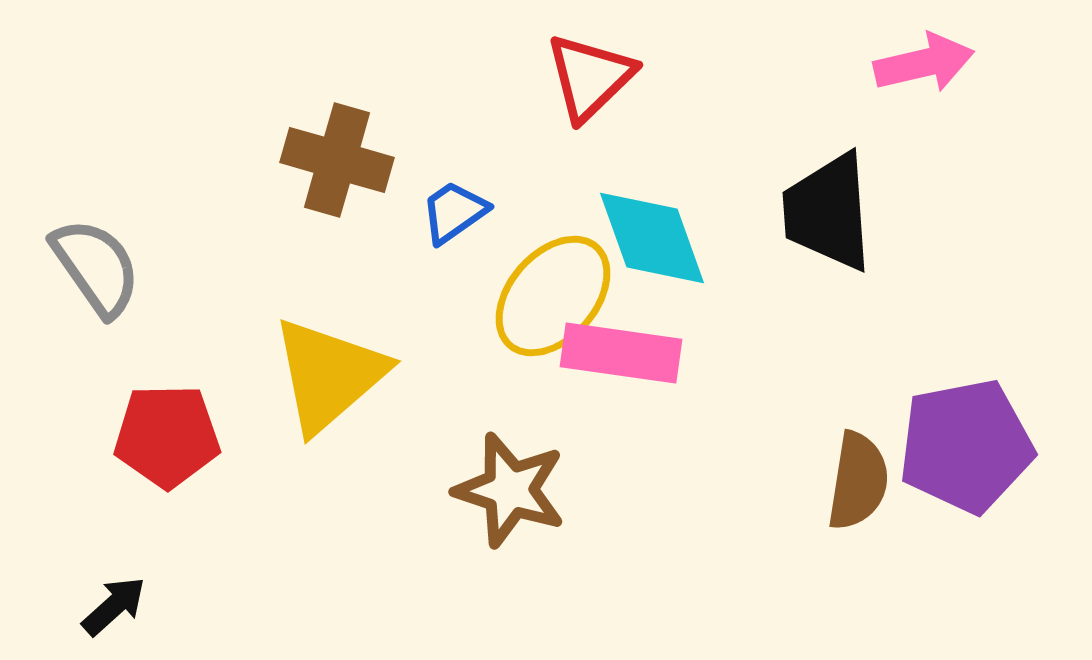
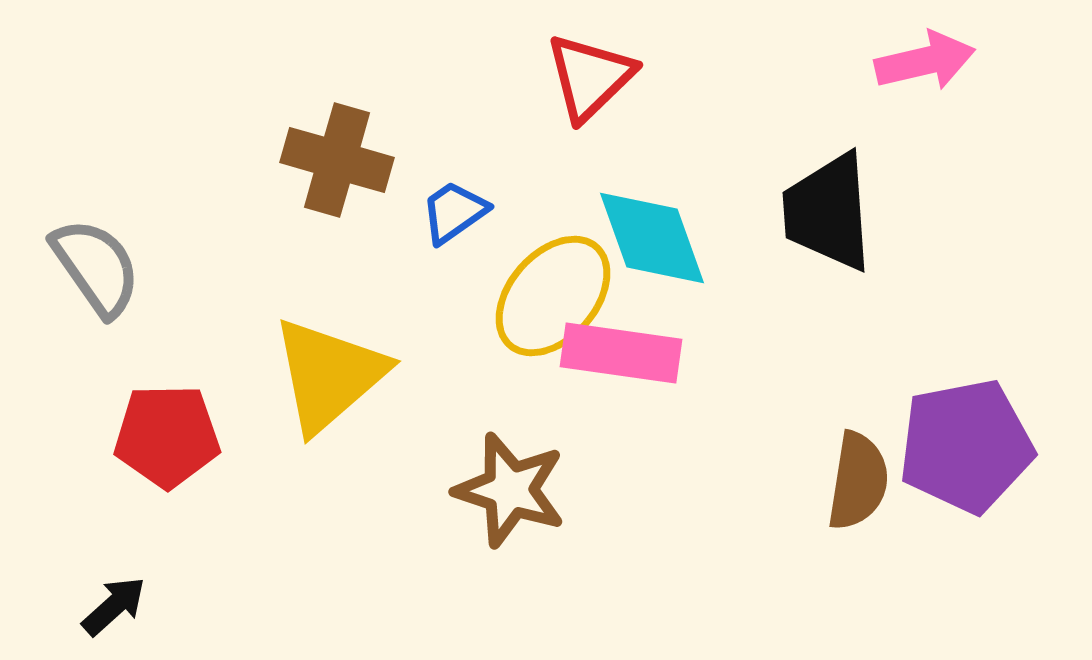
pink arrow: moved 1 px right, 2 px up
